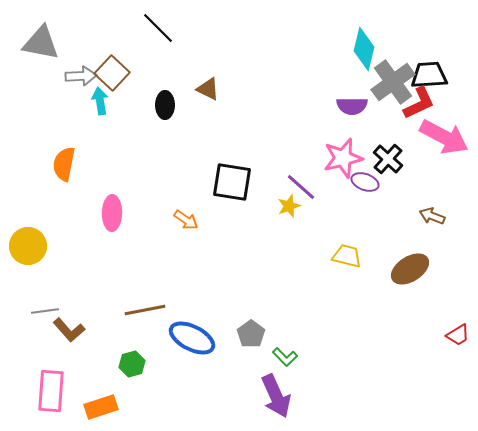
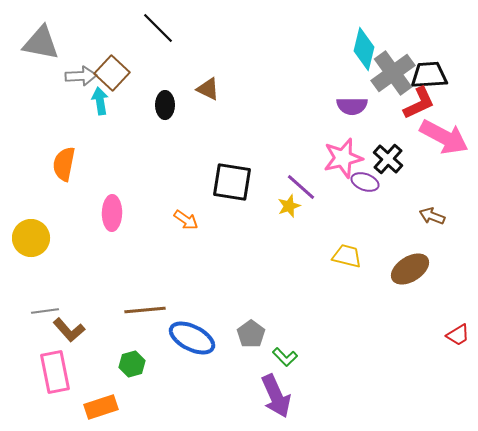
gray cross: moved 9 px up
yellow circle: moved 3 px right, 8 px up
brown line: rotated 6 degrees clockwise
pink rectangle: moved 4 px right, 19 px up; rotated 15 degrees counterclockwise
